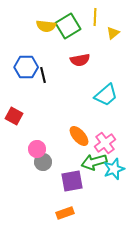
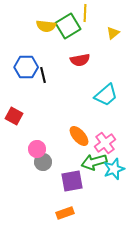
yellow line: moved 10 px left, 4 px up
